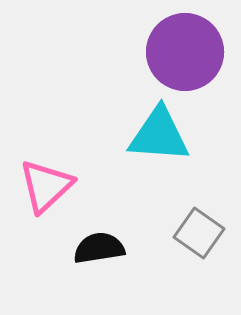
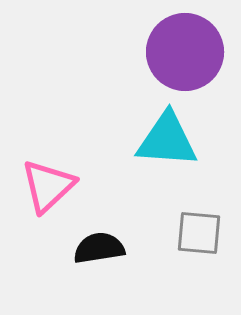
cyan triangle: moved 8 px right, 5 px down
pink triangle: moved 2 px right
gray square: rotated 30 degrees counterclockwise
